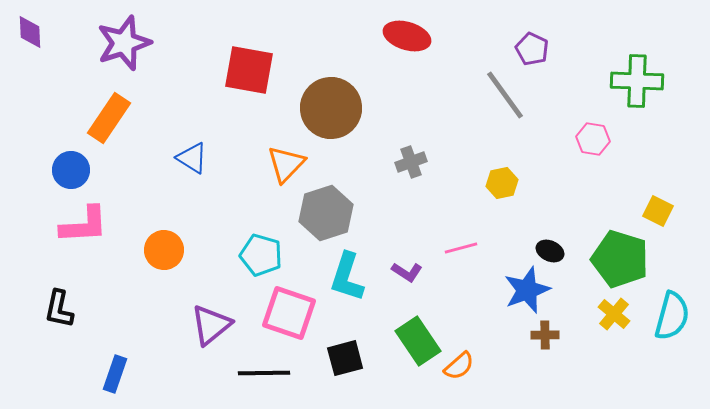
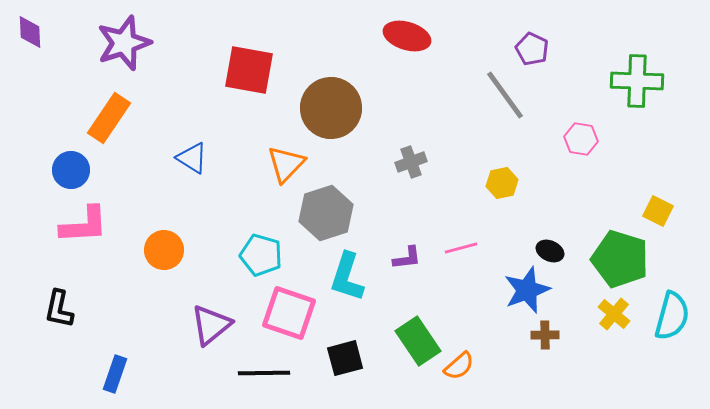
pink hexagon: moved 12 px left
purple L-shape: moved 14 px up; rotated 40 degrees counterclockwise
